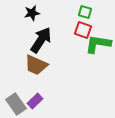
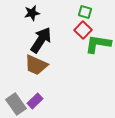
red square: rotated 24 degrees clockwise
